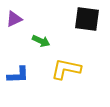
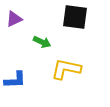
black square: moved 12 px left, 2 px up
green arrow: moved 1 px right, 1 px down
blue L-shape: moved 3 px left, 5 px down
